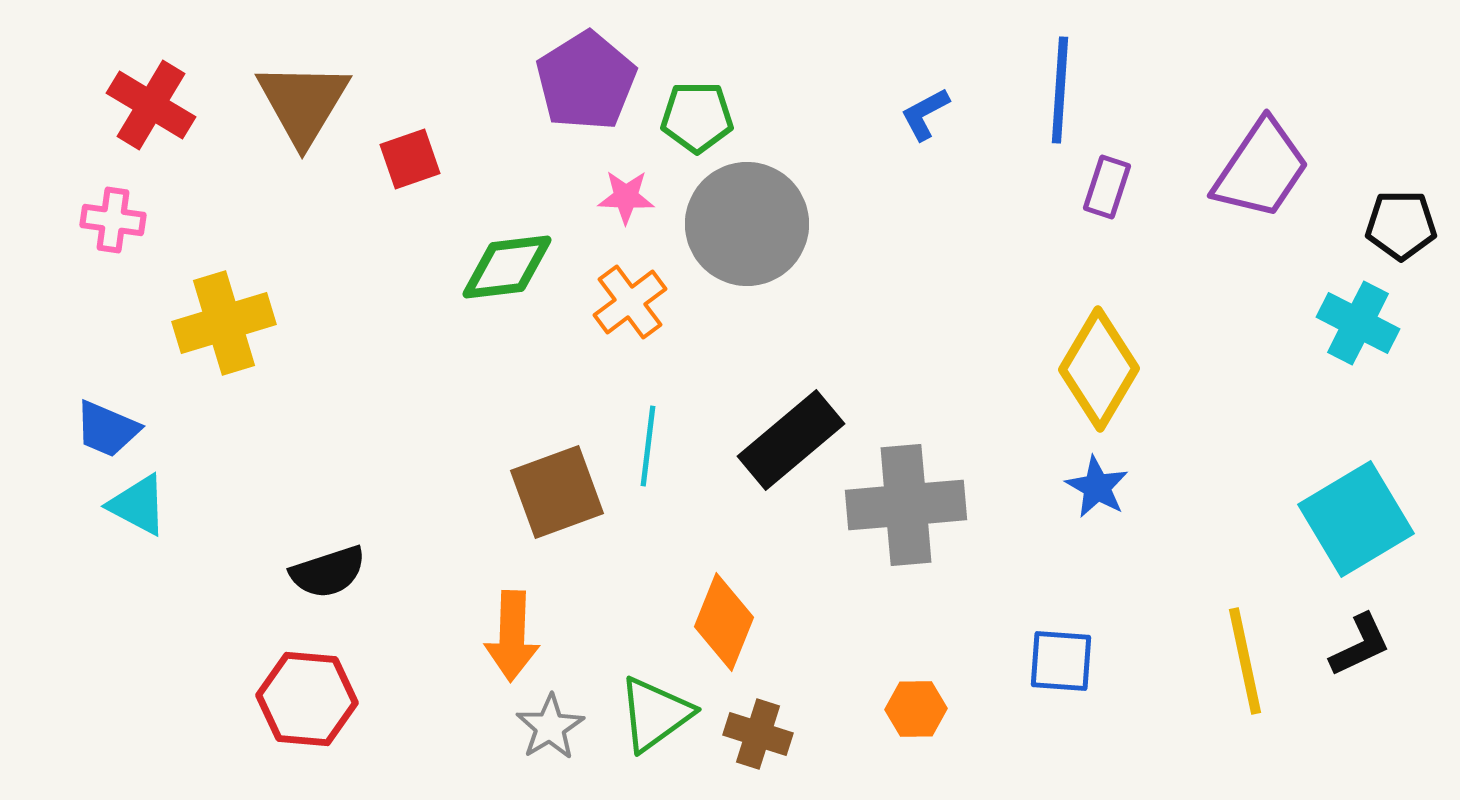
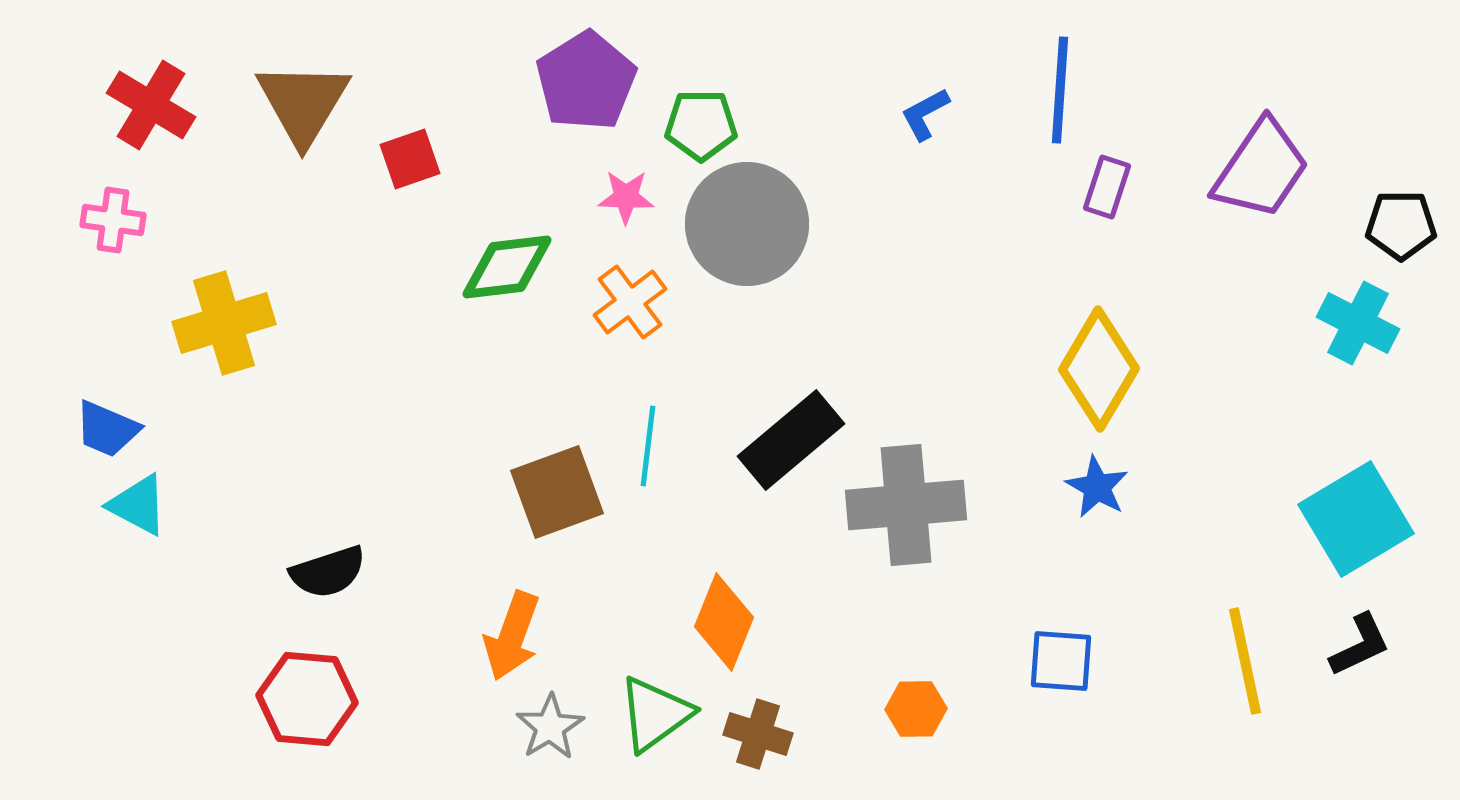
green pentagon: moved 4 px right, 8 px down
orange arrow: rotated 18 degrees clockwise
